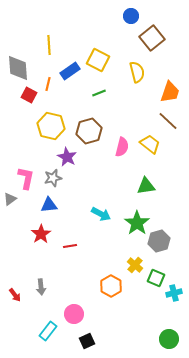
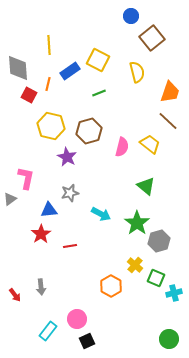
gray star: moved 17 px right, 15 px down
green triangle: rotated 48 degrees clockwise
blue triangle: moved 5 px down
pink circle: moved 3 px right, 5 px down
